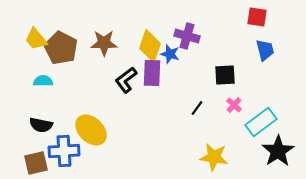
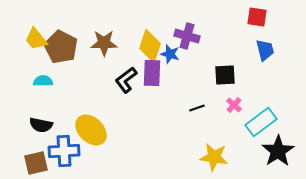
brown pentagon: moved 1 px up
black line: rotated 35 degrees clockwise
